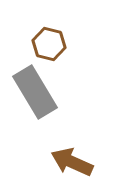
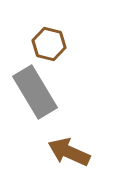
brown arrow: moved 3 px left, 10 px up
